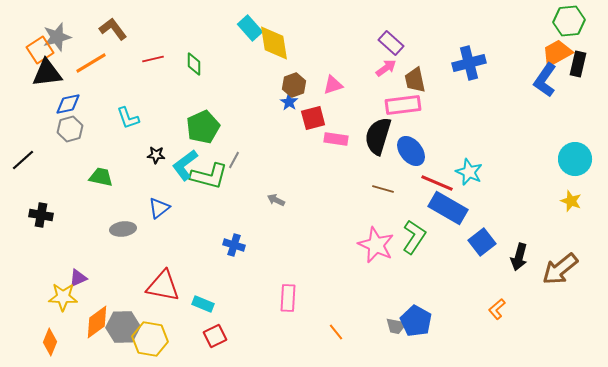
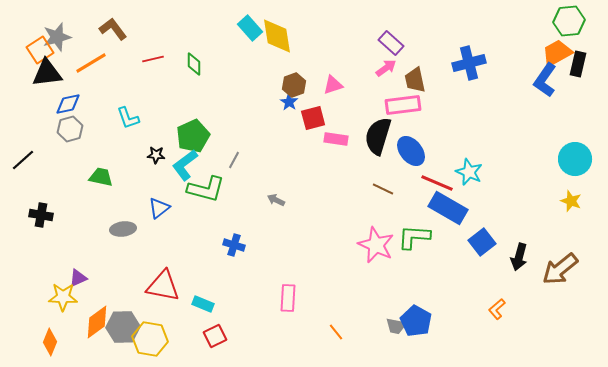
yellow diamond at (274, 43): moved 3 px right, 7 px up
green pentagon at (203, 127): moved 10 px left, 9 px down
green L-shape at (209, 176): moved 3 px left, 13 px down
brown line at (383, 189): rotated 10 degrees clockwise
green L-shape at (414, 237): rotated 120 degrees counterclockwise
